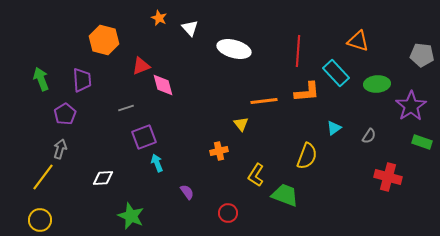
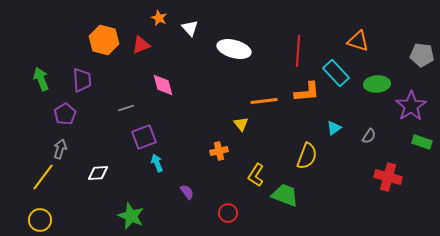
red triangle: moved 21 px up
white diamond: moved 5 px left, 5 px up
